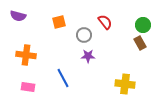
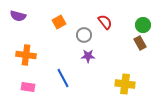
orange square: rotated 16 degrees counterclockwise
